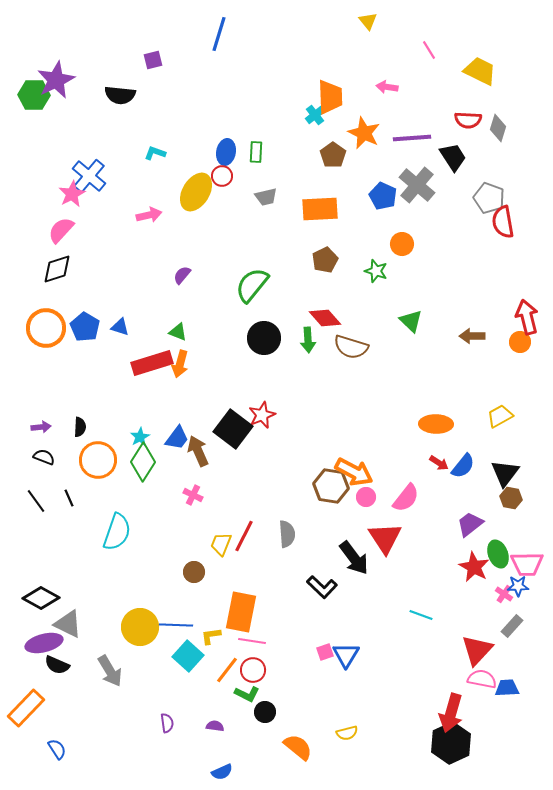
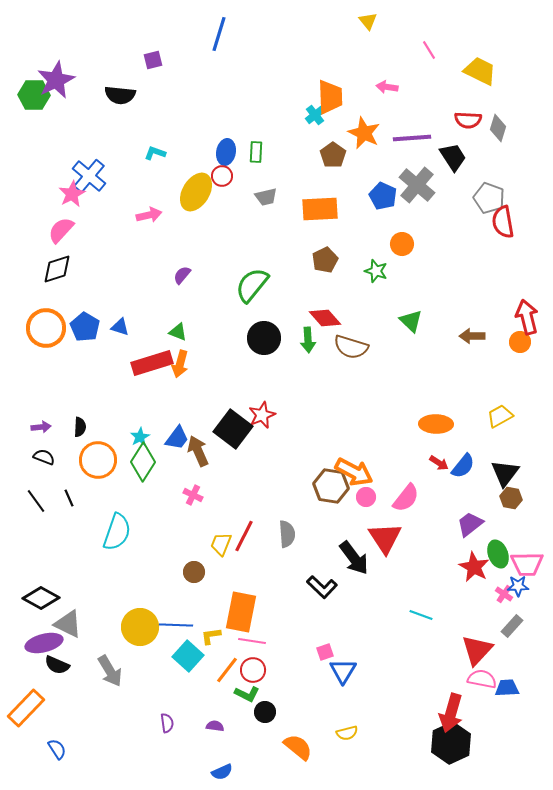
blue triangle at (346, 655): moved 3 px left, 16 px down
